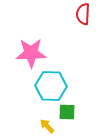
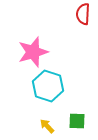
pink star: moved 2 px right, 1 px up; rotated 16 degrees counterclockwise
cyan hexagon: moved 3 px left; rotated 16 degrees clockwise
green square: moved 10 px right, 9 px down
